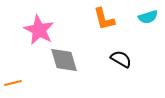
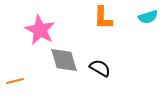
orange L-shape: moved 1 px left, 1 px up; rotated 15 degrees clockwise
pink star: moved 1 px right
black semicircle: moved 21 px left, 9 px down
orange line: moved 2 px right, 2 px up
